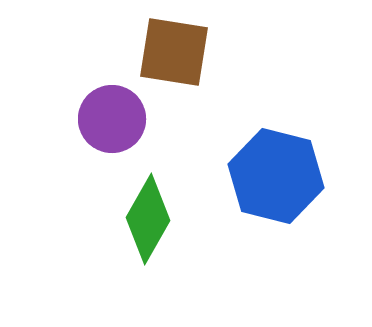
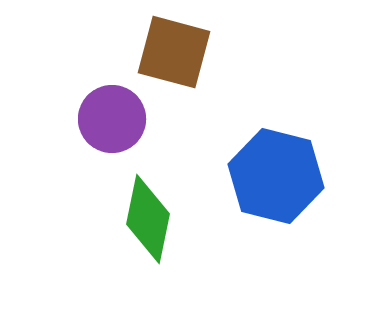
brown square: rotated 6 degrees clockwise
green diamond: rotated 18 degrees counterclockwise
